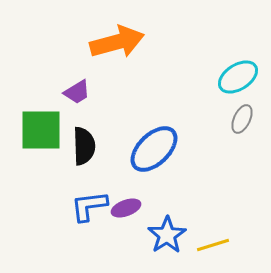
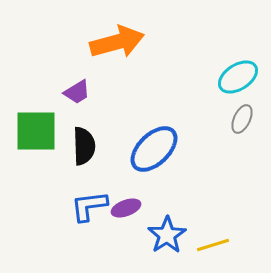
green square: moved 5 px left, 1 px down
